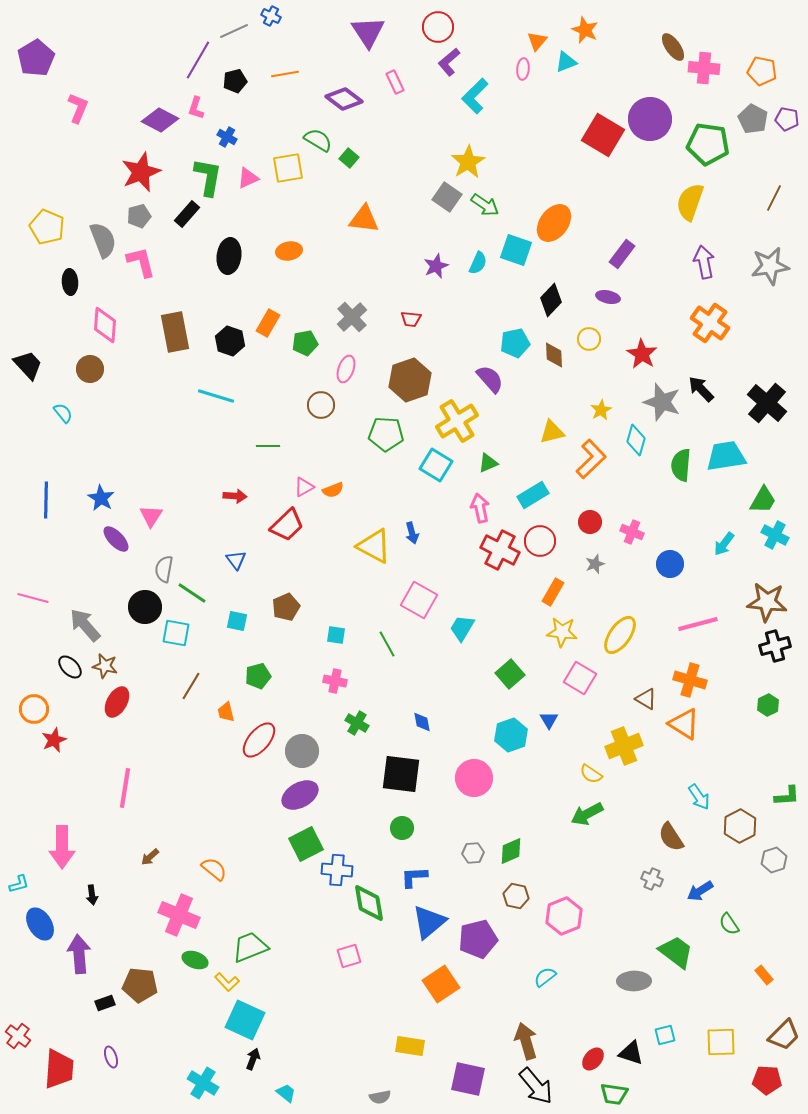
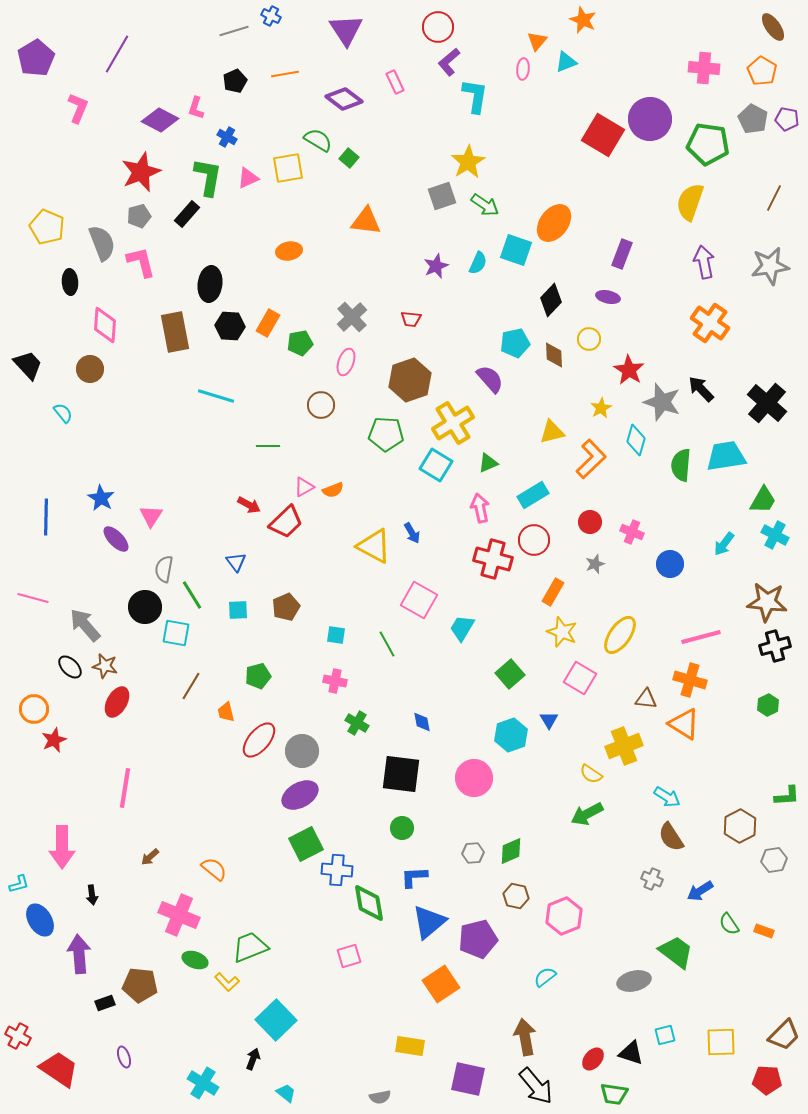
orange star at (585, 30): moved 2 px left, 10 px up
gray line at (234, 31): rotated 8 degrees clockwise
purple triangle at (368, 32): moved 22 px left, 2 px up
brown ellipse at (673, 47): moved 100 px right, 20 px up
purple line at (198, 60): moved 81 px left, 6 px up
orange pentagon at (762, 71): rotated 20 degrees clockwise
black pentagon at (235, 81): rotated 10 degrees counterclockwise
cyan L-shape at (475, 96): rotated 144 degrees clockwise
gray square at (447, 197): moved 5 px left, 1 px up; rotated 36 degrees clockwise
orange triangle at (364, 219): moved 2 px right, 2 px down
gray semicircle at (103, 240): moved 1 px left, 3 px down
purple rectangle at (622, 254): rotated 16 degrees counterclockwise
black ellipse at (229, 256): moved 19 px left, 28 px down
black hexagon at (230, 341): moved 15 px up; rotated 16 degrees counterclockwise
green pentagon at (305, 343): moved 5 px left
red star at (642, 354): moved 13 px left, 16 px down
pink ellipse at (346, 369): moved 7 px up
yellow star at (601, 410): moved 2 px up
yellow cross at (457, 421): moved 4 px left, 2 px down
red arrow at (235, 496): moved 14 px right, 9 px down; rotated 25 degrees clockwise
blue line at (46, 500): moved 17 px down
red trapezoid at (287, 525): moved 1 px left, 3 px up
blue arrow at (412, 533): rotated 15 degrees counterclockwise
red circle at (540, 541): moved 6 px left, 1 px up
red cross at (500, 550): moved 7 px left, 9 px down; rotated 12 degrees counterclockwise
blue triangle at (236, 560): moved 2 px down
green line at (192, 593): moved 2 px down; rotated 24 degrees clockwise
cyan square at (237, 621): moved 1 px right, 11 px up; rotated 15 degrees counterclockwise
pink line at (698, 624): moved 3 px right, 13 px down
yellow star at (562, 632): rotated 16 degrees clockwise
brown triangle at (646, 699): rotated 25 degrees counterclockwise
cyan arrow at (699, 797): moved 32 px left; rotated 24 degrees counterclockwise
gray hexagon at (774, 860): rotated 10 degrees clockwise
blue ellipse at (40, 924): moved 4 px up
orange rectangle at (764, 975): moved 44 px up; rotated 30 degrees counterclockwise
gray ellipse at (634, 981): rotated 12 degrees counterclockwise
cyan square at (245, 1020): moved 31 px right; rotated 21 degrees clockwise
red cross at (18, 1036): rotated 10 degrees counterclockwise
brown arrow at (526, 1041): moved 1 px left, 4 px up; rotated 6 degrees clockwise
purple ellipse at (111, 1057): moved 13 px right
red trapezoid at (59, 1069): rotated 60 degrees counterclockwise
